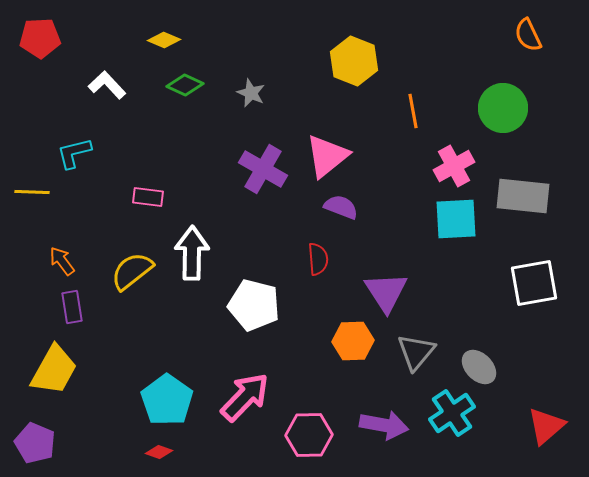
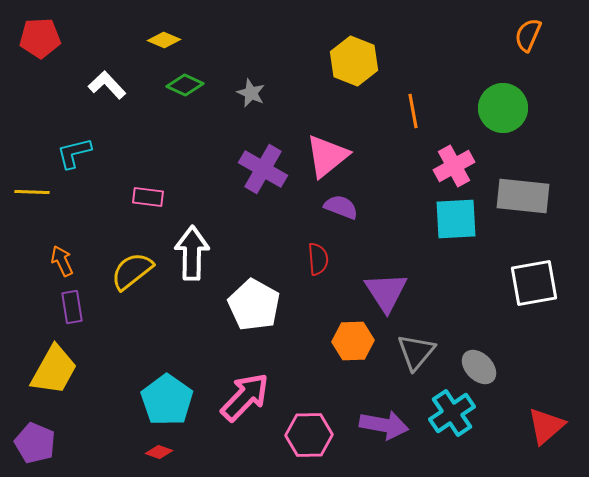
orange semicircle: rotated 48 degrees clockwise
orange arrow: rotated 12 degrees clockwise
white pentagon: rotated 15 degrees clockwise
